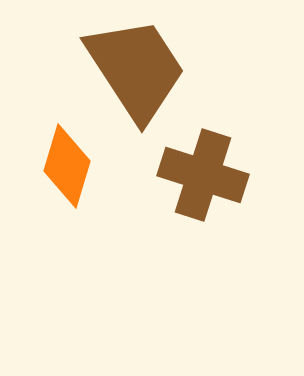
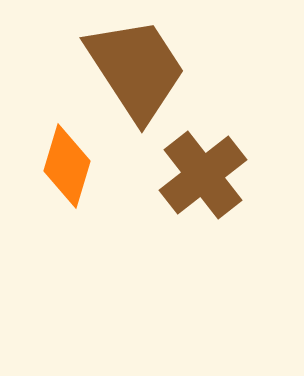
brown cross: rotated 34 degrees clockwise
